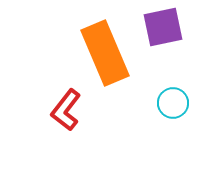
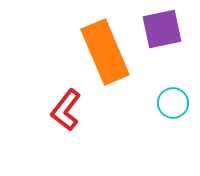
purple square: moved 1 px left, 2 px down
orange rectangle: moved 1 px up
